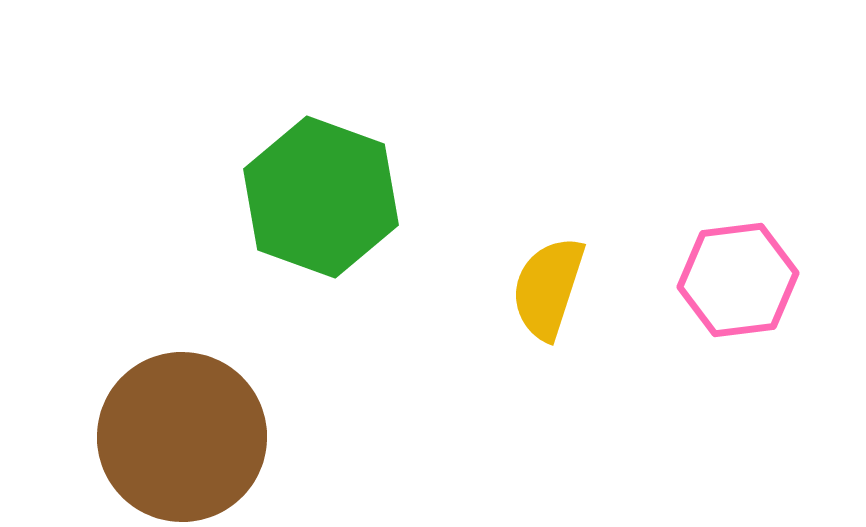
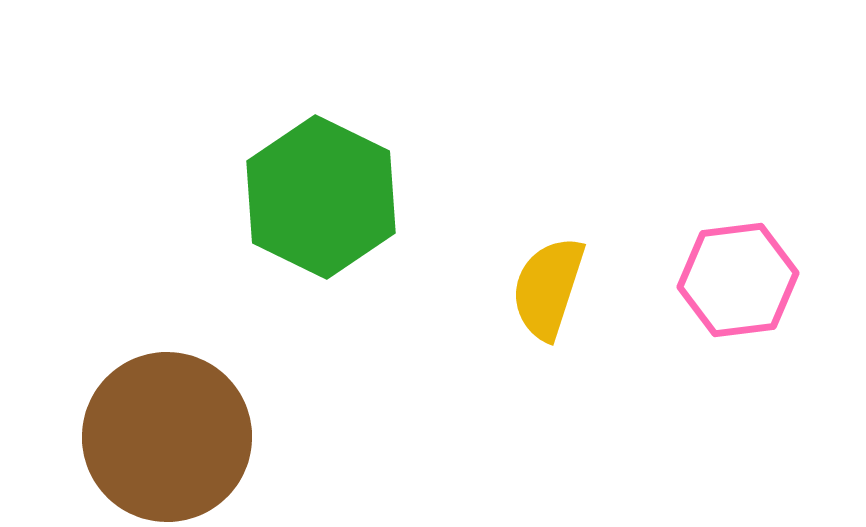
green hexagon: rotated 6 degrees clockwise
brown circle: moved 15 px left
